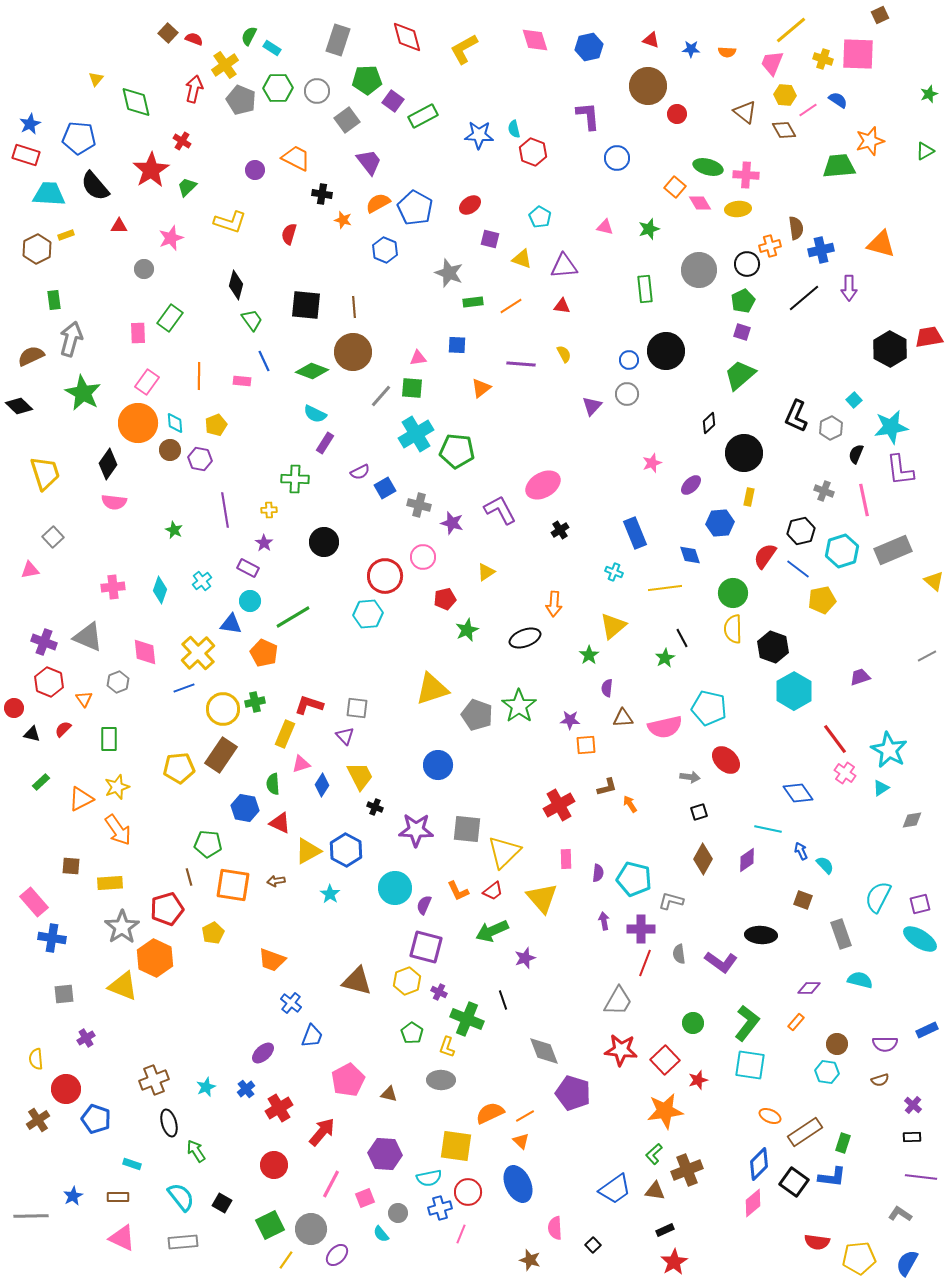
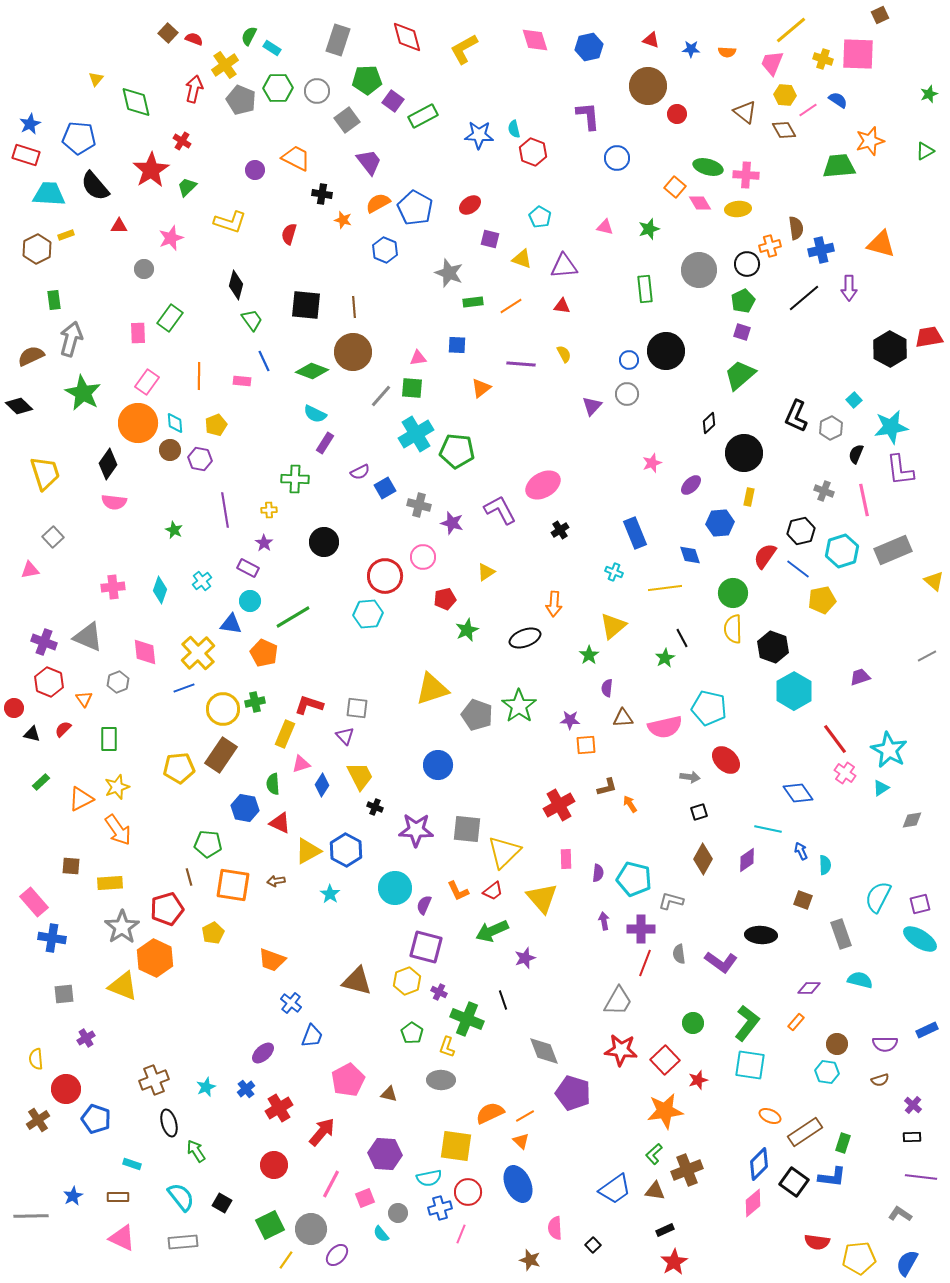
cyan semicircle at (825, 865): rotated 42 degrees clockwise
